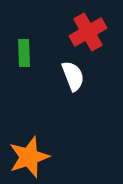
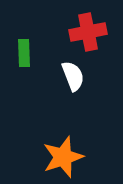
red cross: rotated 18 degrees clockwise
orange star: moved 34 px right
